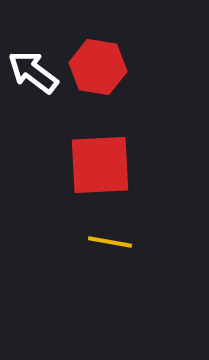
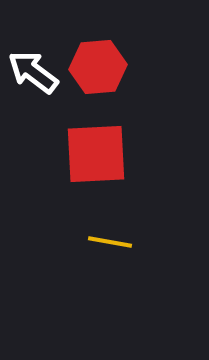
red hexagon: rotated 14 degrees counterclockwise
red square: moved 4 px left, 11 px up
